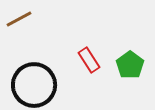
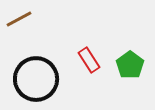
black circle: moved 2 px right, 6 px up
